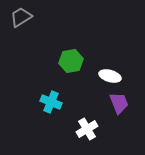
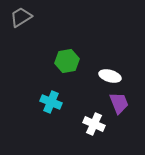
green hexagon: moved 4 px left
white cross: moved 7 px right, 5 px up; rotated 35 degrees counterclockwise
